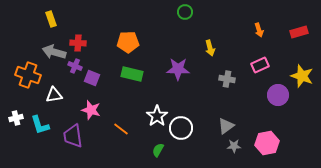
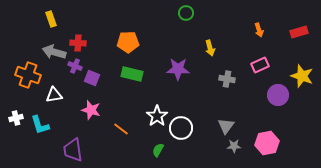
green circle: moved 1 px right, 1 px down
gray triangle: rotated 18 degrees counterclockwise
purple trapezoid: moved 14 px down
